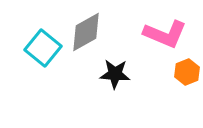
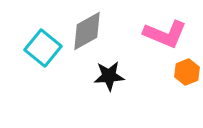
gray diamond: moved 1 px right, 1 px up
black star: moved 6 px left, 2 px down; rotated 8 degrees counterclockwise
